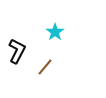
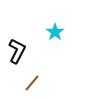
brown line: moved 13 px left, 16 px down
